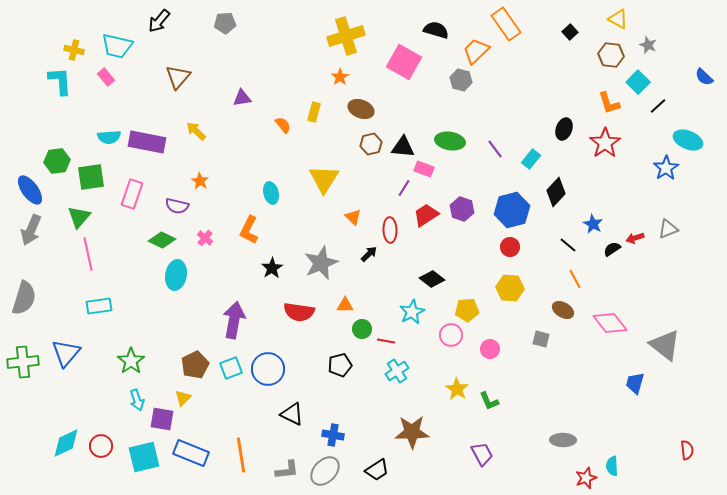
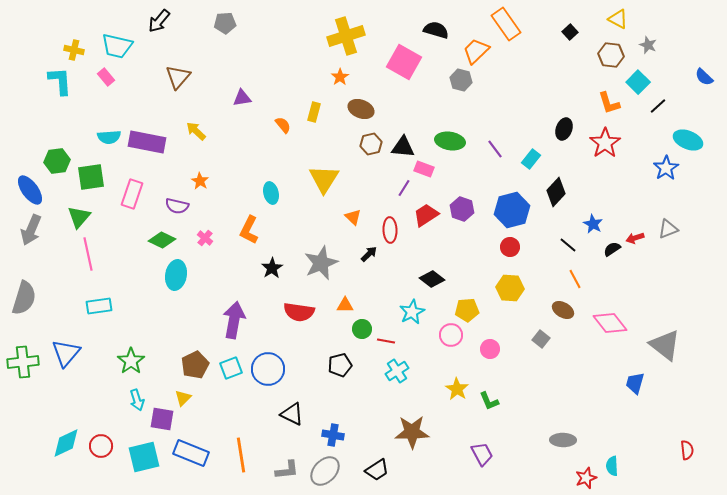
gray square at (541, 339): rotated 24 degrees clockwise
